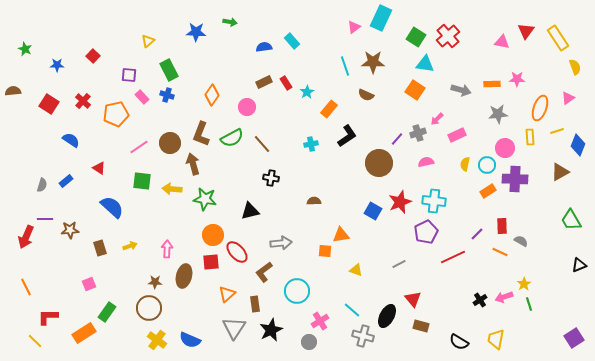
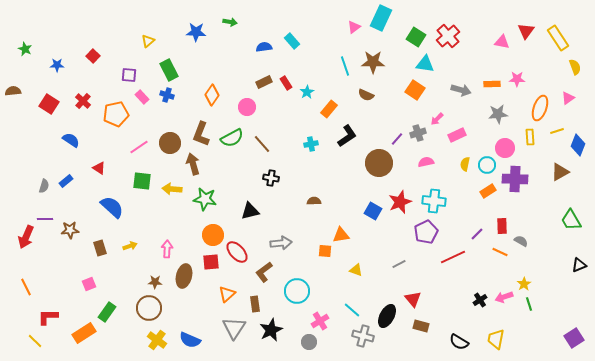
gray semicircle at (42, 185): moved 2 px right, 1 px down
